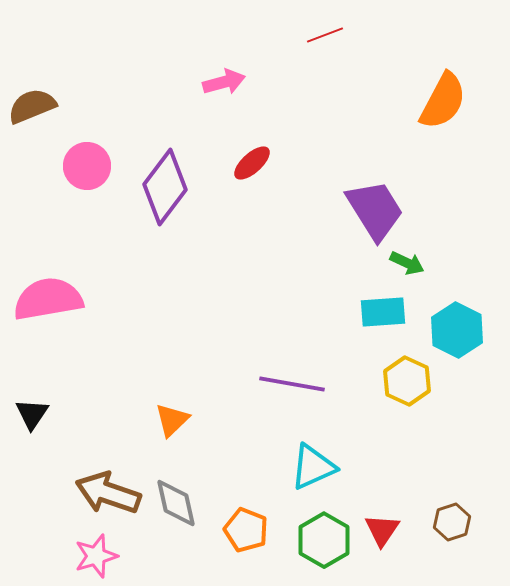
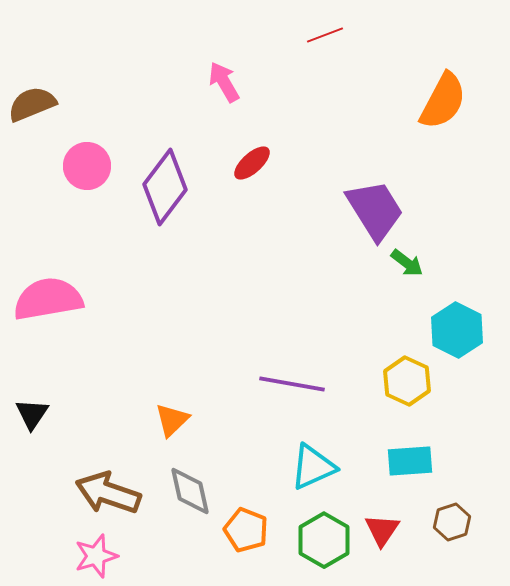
pink arrow: rotated 105 degrees counterclockwise
brown semicircle: moved 2 px up
green arrow: rotated 12 degrees clockwise
cyan rectangle: moved 27 px right, 149 px down
gray diamond: moved 14 px right, 12 px up
